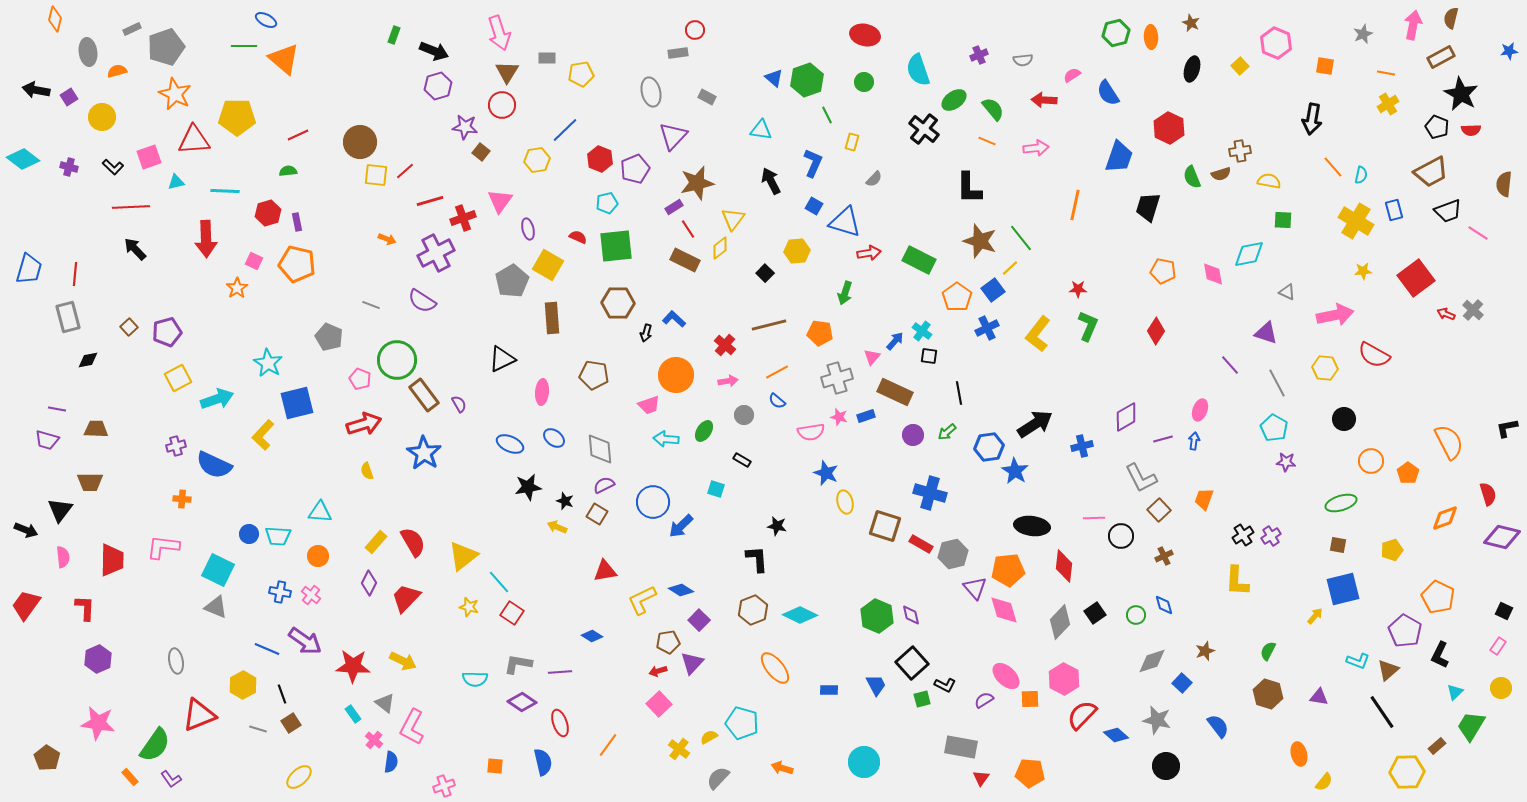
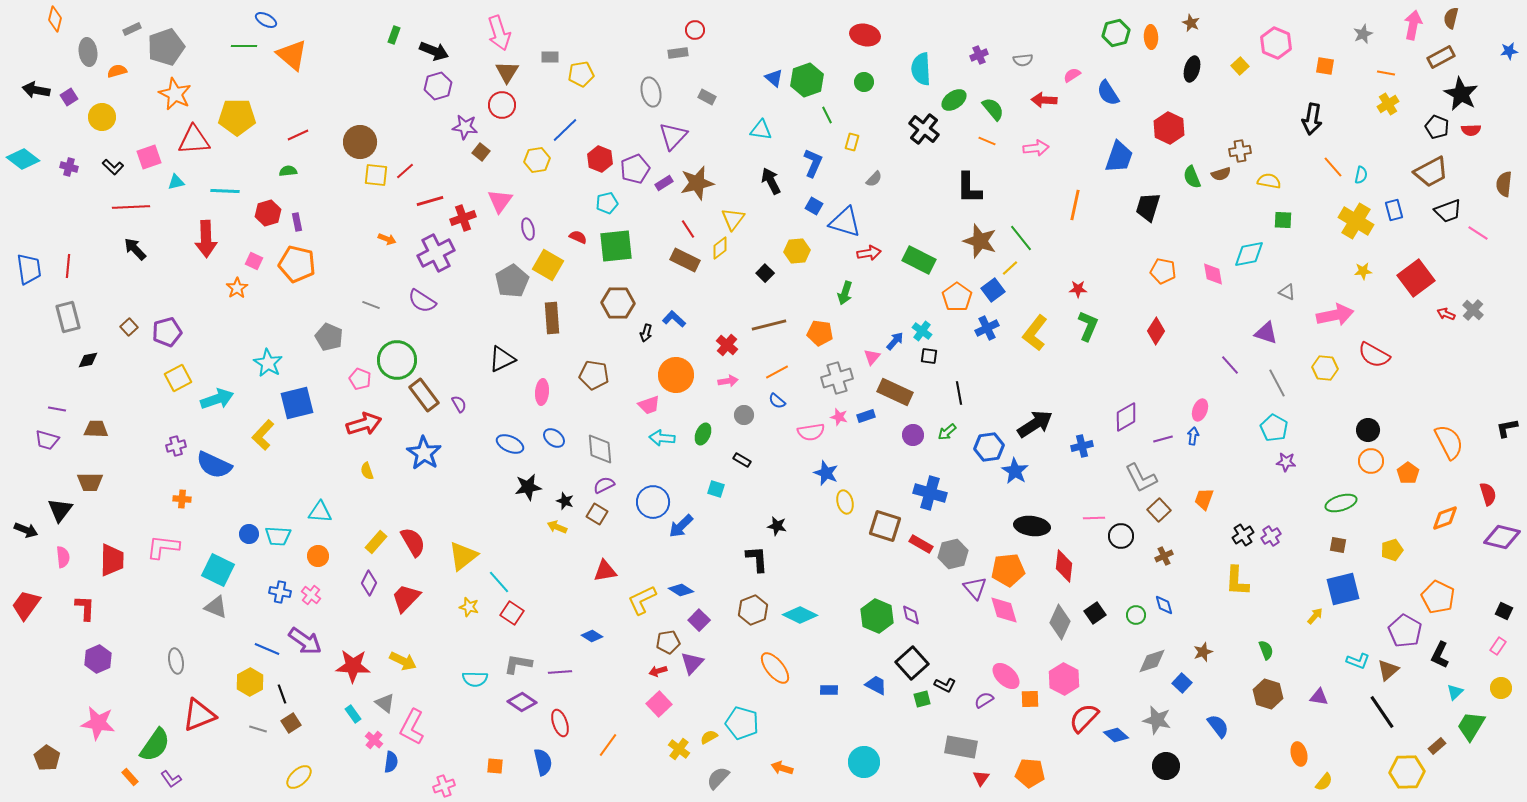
gray rectangle at (547, 58): moved 3 px right, 1 px up
orange triangle at (284, 59): moved 8 px right, 4 px up
cyan semicircle at (918, 70): moved 3 px right, 1 px up; rotated 16 degrees clockwise
purple rectangle at (674, 207): moved 10 px left, 24 px up
blue trapezoid at (29, 269): rotated 24 degrees counterclockwise
red line at (75, 274): moved 7 px left, 8 px up
yellow L-shape at (1038, 334): moved 3 px left, 1 px up
red cross at (725, 345): moved 2 px right
black circle at (1344, 419): moved 24 px right, 11 px down
green ellipse at (704, 431): moved 1 px left, 3 px down; rotated 10 degrees counterclockwise
cyan arrow at (666, 439): moved 4 px left, 1 px up
blue arrow at (1194, 441): moved 1 px left, 5 px up
gray diamond at (1060, 622): rotated 20 degrees counterclockwise
brown star at (1205, 651): moved 2 px left, 1 px down
green semicircle at (1268, 651): moved 2 px left, 1 px up; rotated 132 degrees clockwise
yellow hexagon at (243, 685): moved 7 px right, 3 px up
blue trapezoid at (876, 685): rotated 35 degrees counterclockwise
red semicircle at (1082, 715): moved 2 px right, 3 px down
